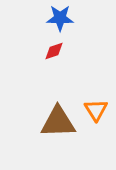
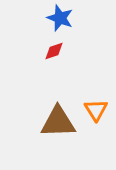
blue star: rotated 20 degrees clockwise
